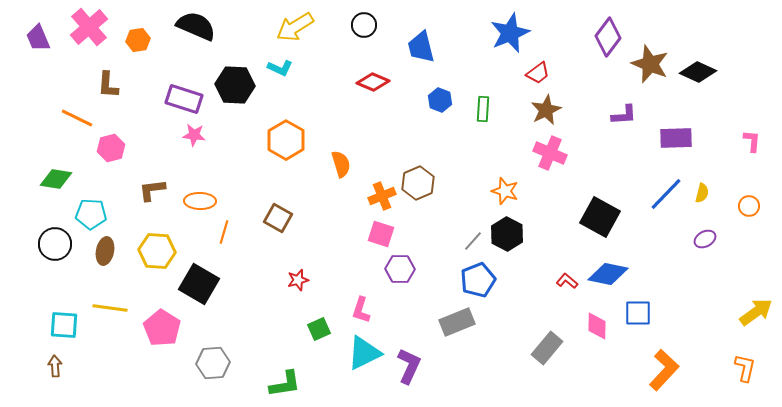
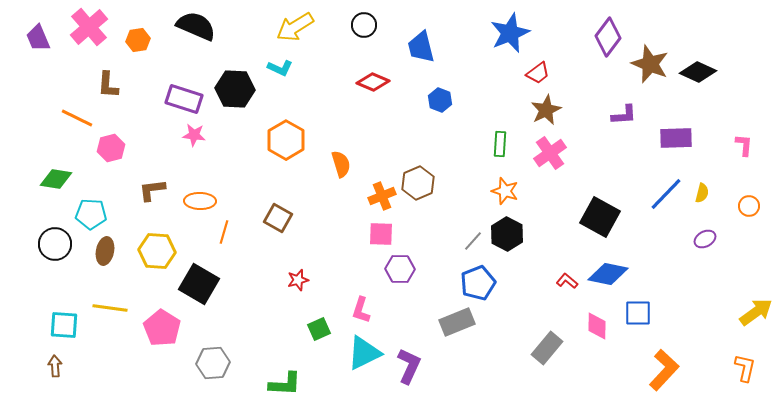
black hexagon at (235, 85): moved 4 px down
green rectangle at (483, 109): moved 17 px right, 35 px down
pink L-shape at (752, 141): moved 8 px left, 4 px down
pink cross at (550, 153): rotated 32 degrees clockwise
pink square at (381, 234): rotated 16 degrees counterclockwise
blue pentagon at (478, 280): moved 3 px down
green L-shape at (285, 384): rotated 12 degrees clockwise
